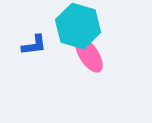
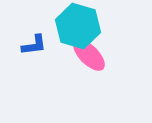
pink ellipse: rotated 12 degrees counterclockwise
